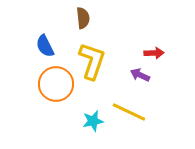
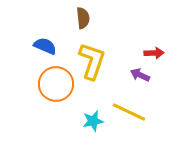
blue semicircle: rotated 140 degrees clockwise
